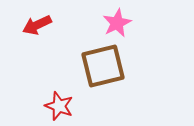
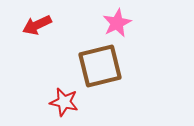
brown square: moved 3 px left
red star: moved 5 px right, 4 px up; rotated 8 degrees counterclockwise
